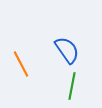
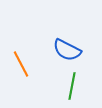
blue semicircle: rotated 152 degrees clockwise
